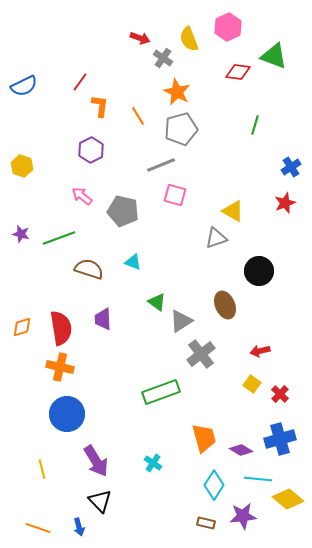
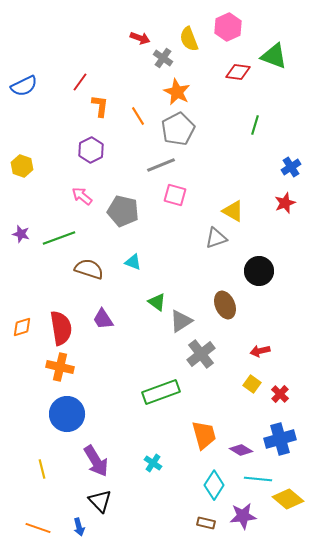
gray pentagon at (181, 129): moved 3 px left; rotated 12 degrees counterclockwise
purple trapezoid at (103, 319): rotated 30 degrees counterclockwise
orange trapezoid at (204, 438): moved 3 px up
